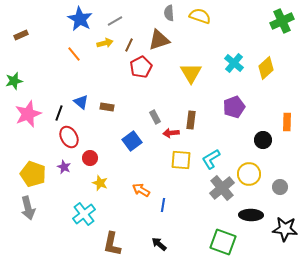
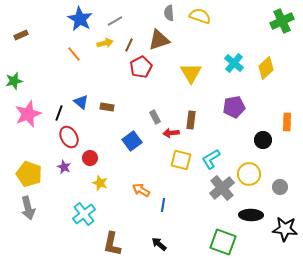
purple pentagon at (234, 107): rotated 10 degrees clockwise
yellow square at (181, 160): rotated 10 degrees clockwise
yellow pentagon at (33, 174): moved 4 px left
